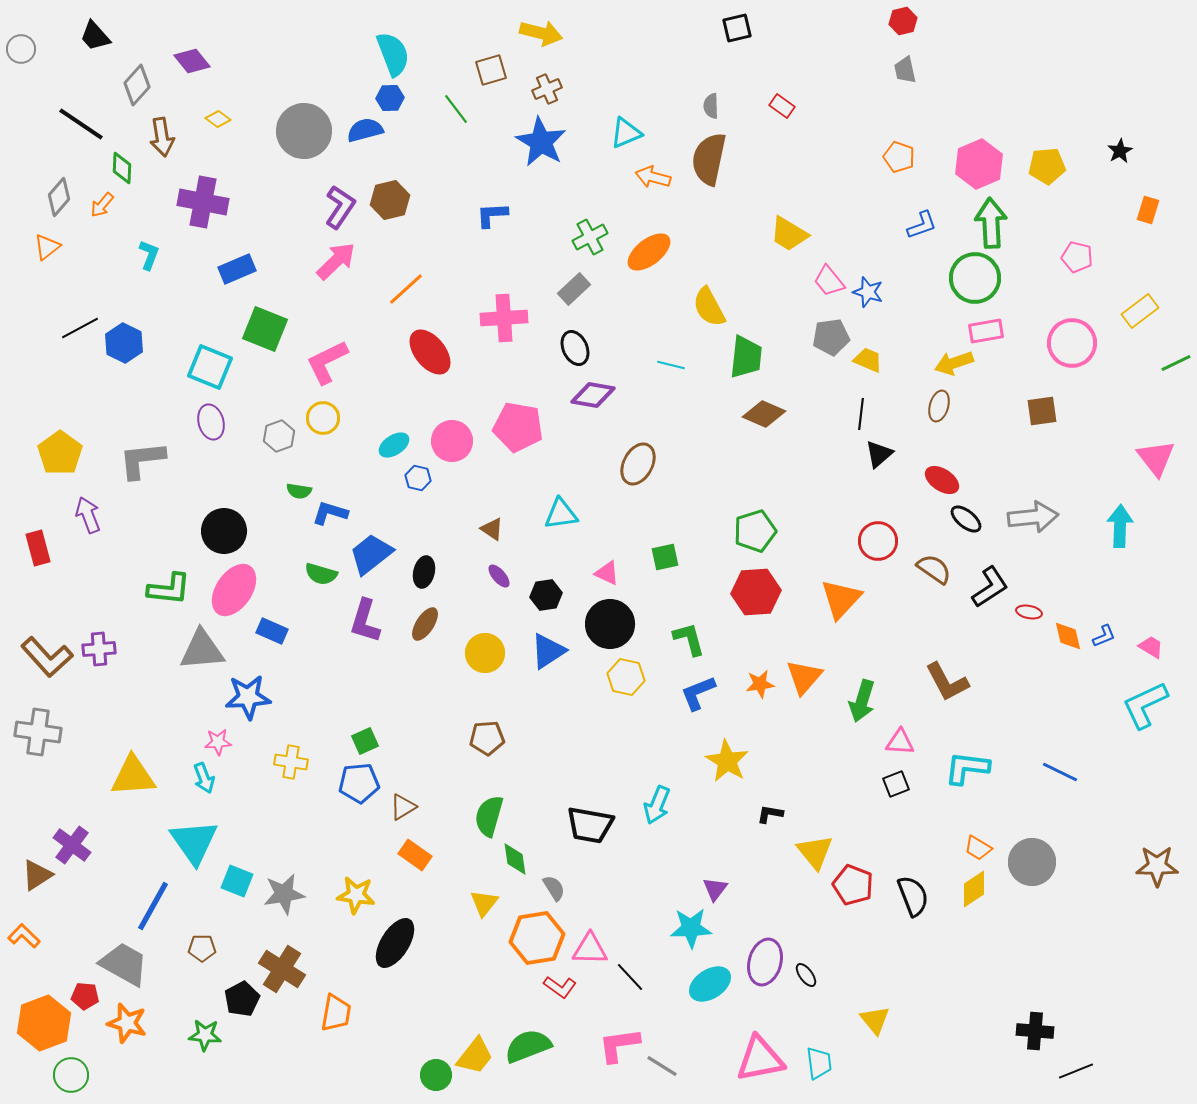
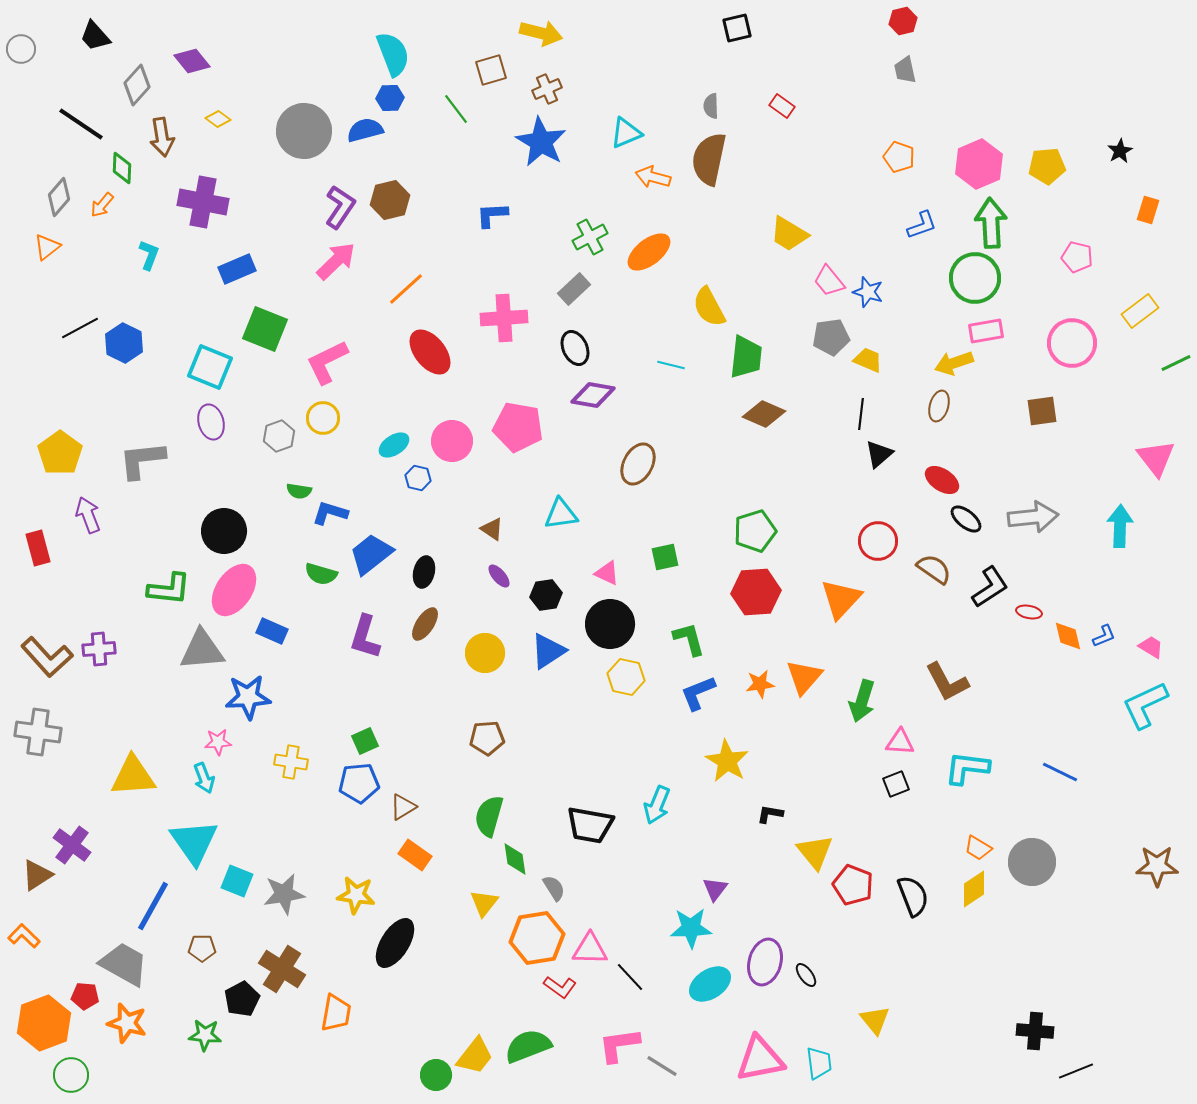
purple L-shape at (365, 621): moved 16 px down
